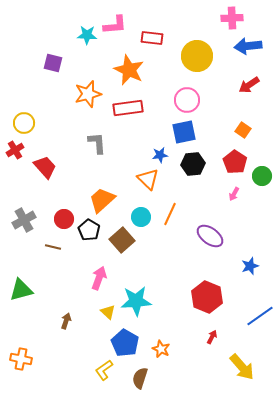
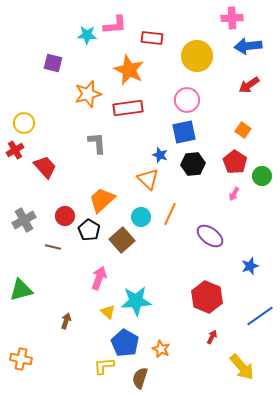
blue star at (160, 155): rotated 28 degrees clockwise
red circle at (64, 219): moved 1 px right, 3 px up
yellow L-shape at (104, 370): moved 4 px up; rotated 30 degrees clockwise
